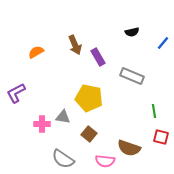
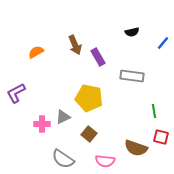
gray rectangle: rotated 15 degrees counterclockwise
gray triangle: rotated 35 degrees counterclockwise
brown semicircle: moved 7 px right
